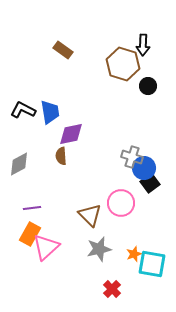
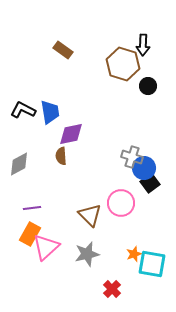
gray star: moved 12 px left, 5 px down
